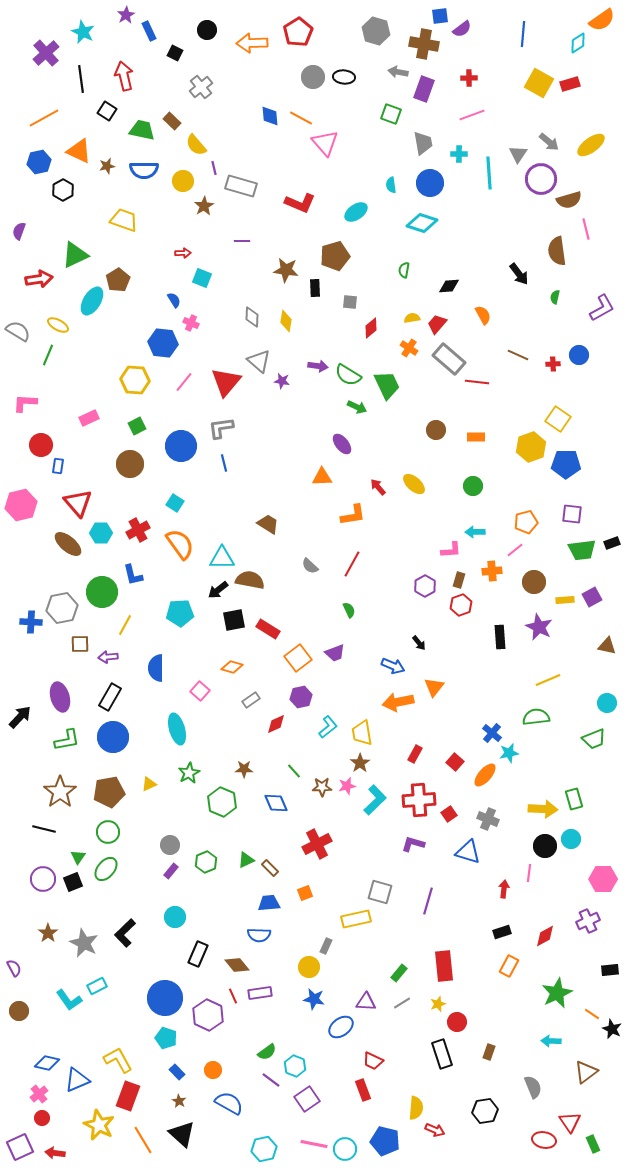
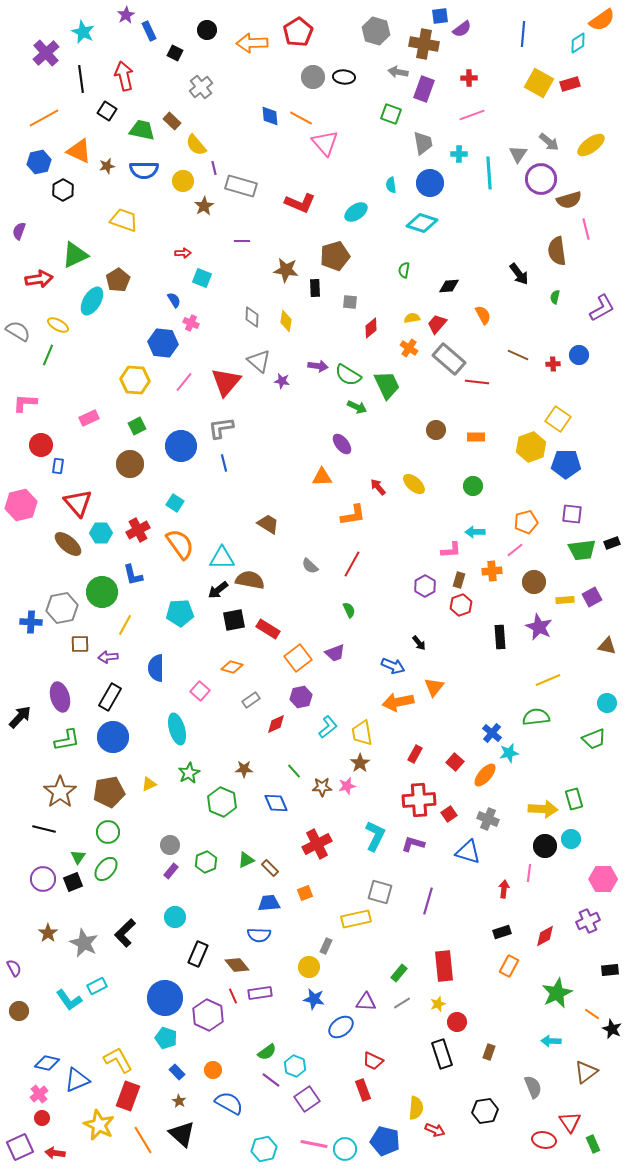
cyan L-shape at (375, 800): moved 36 px down; rotated 20 degrees counterclockwise
